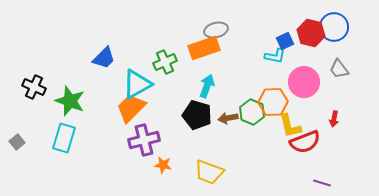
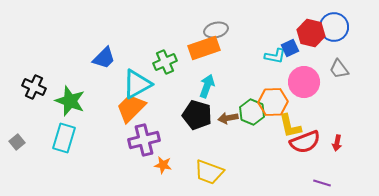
blue square: moved 5 px right, 7 px down
red arrow: moved 3 px right, 24 px down
